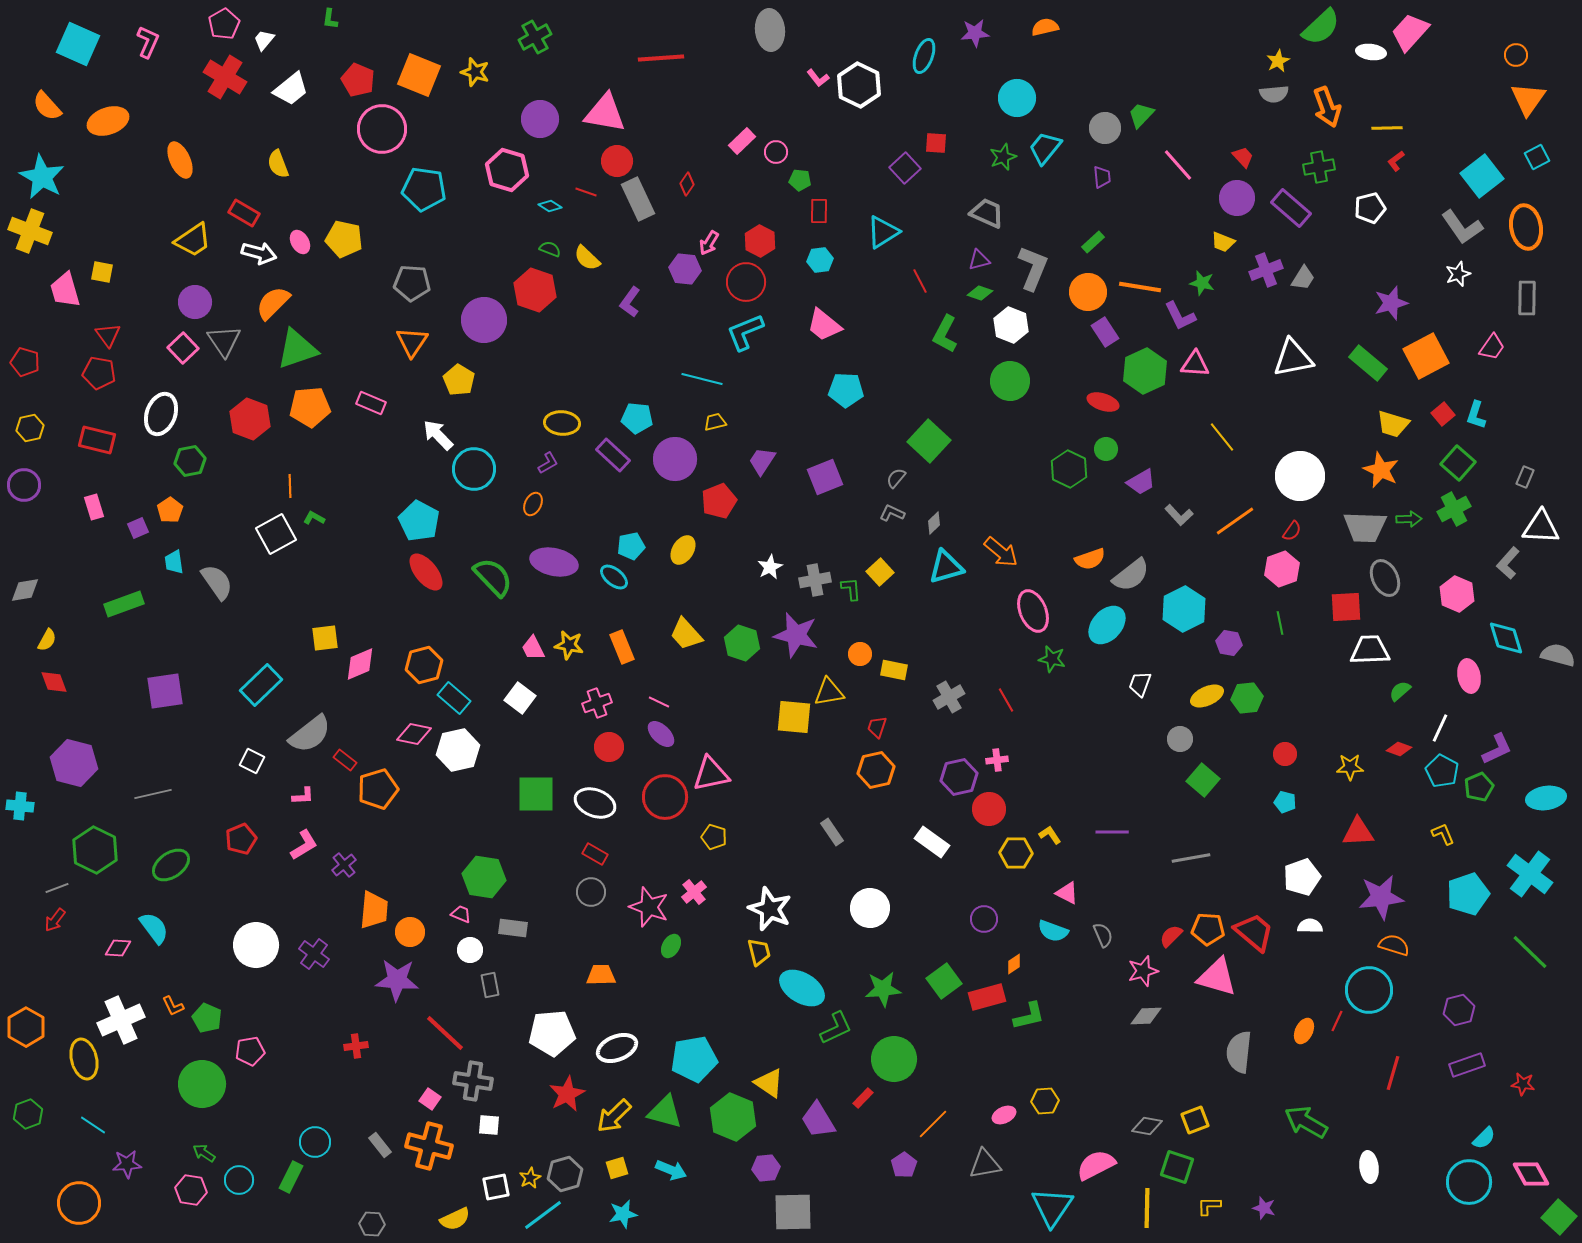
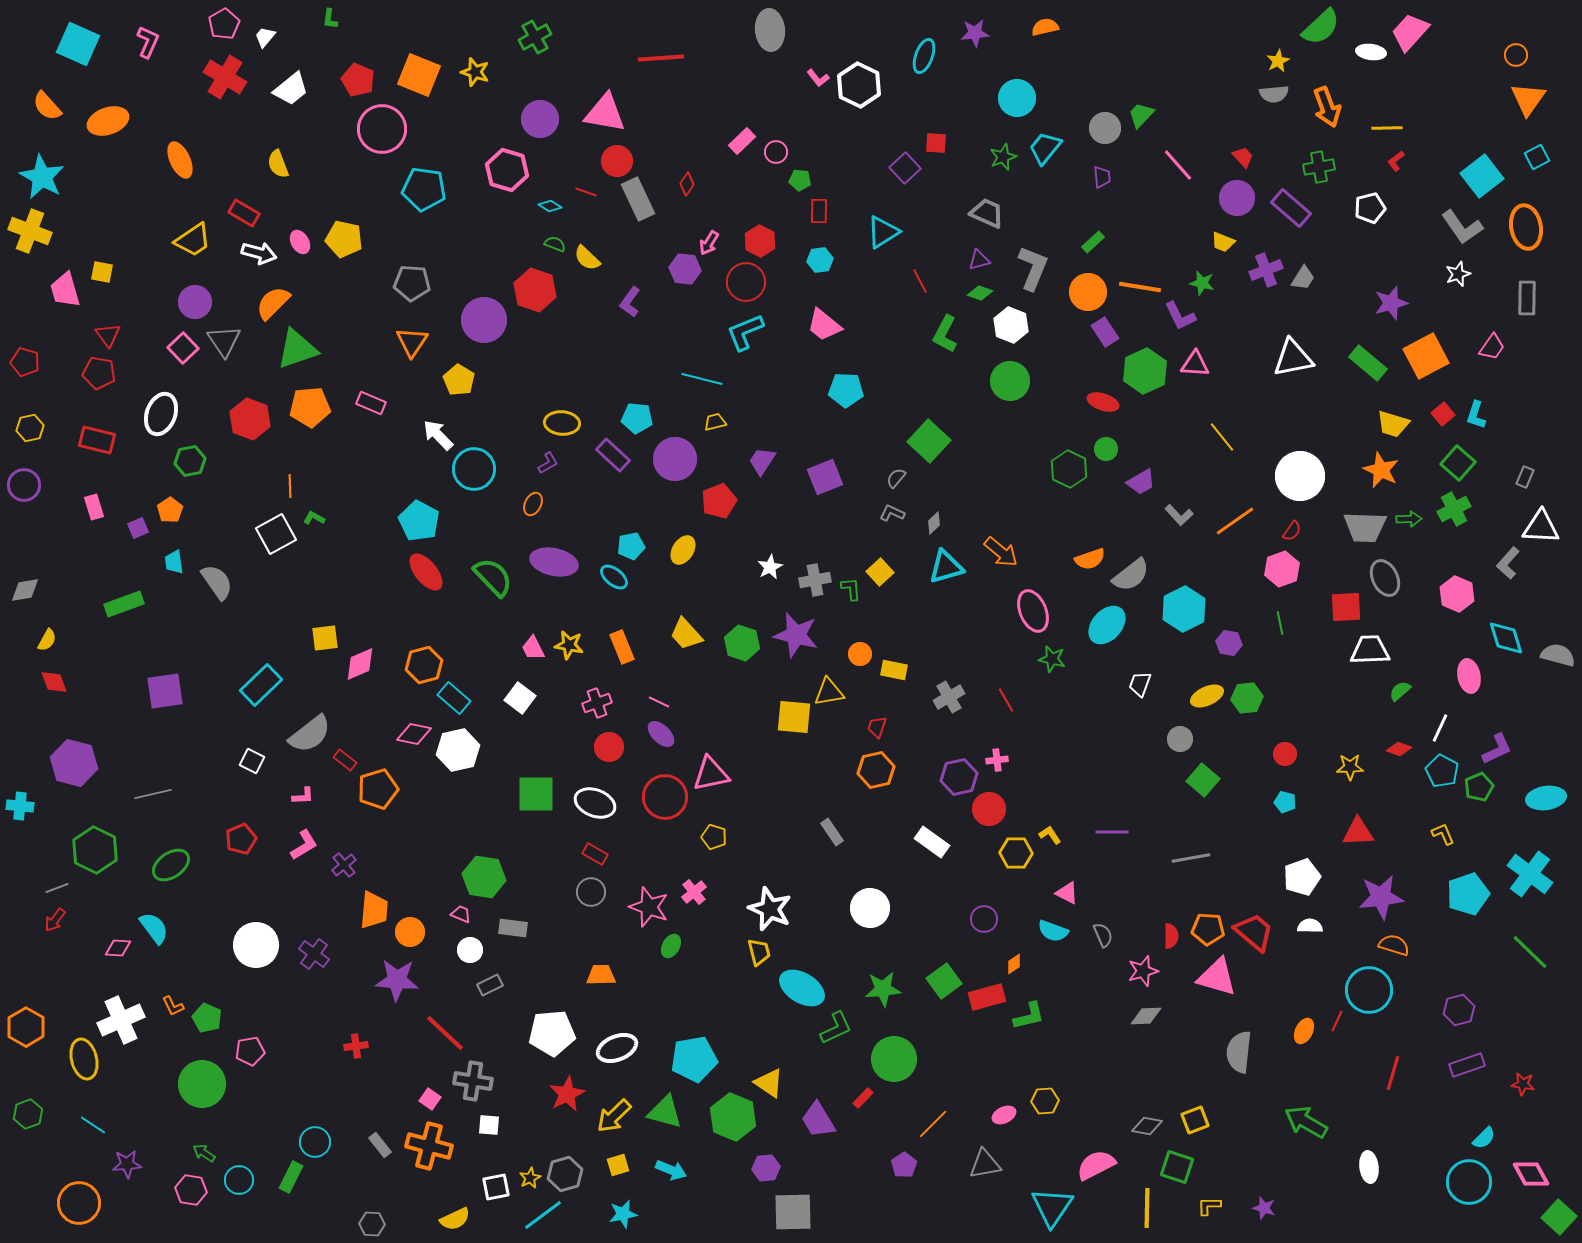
white trapezoid at (264, 40): moved 1 px right, 3 px up
green semicircle at (550, 249): moved 5 px right, 5 px up
red semicircle at (1171, 936): rotated 135 degrees clockwise
gray rectangle at (490, 985): rotated 75 degrees clockwise
yellow square at (617, 1168): moved 1 px right, 3 px up
